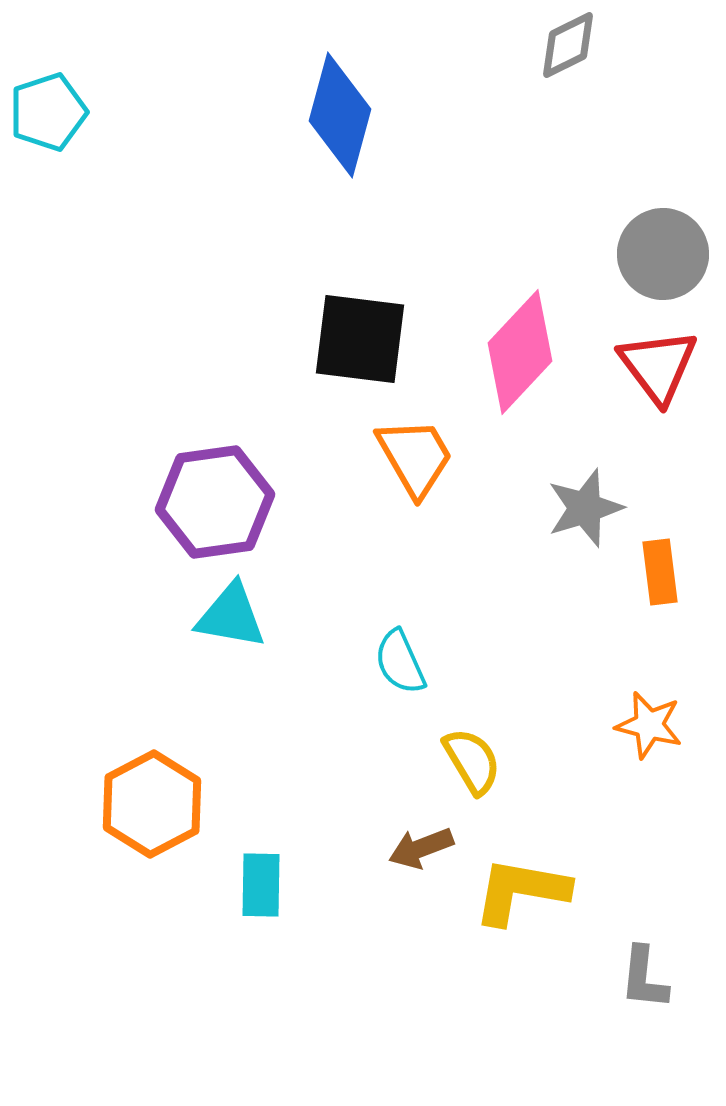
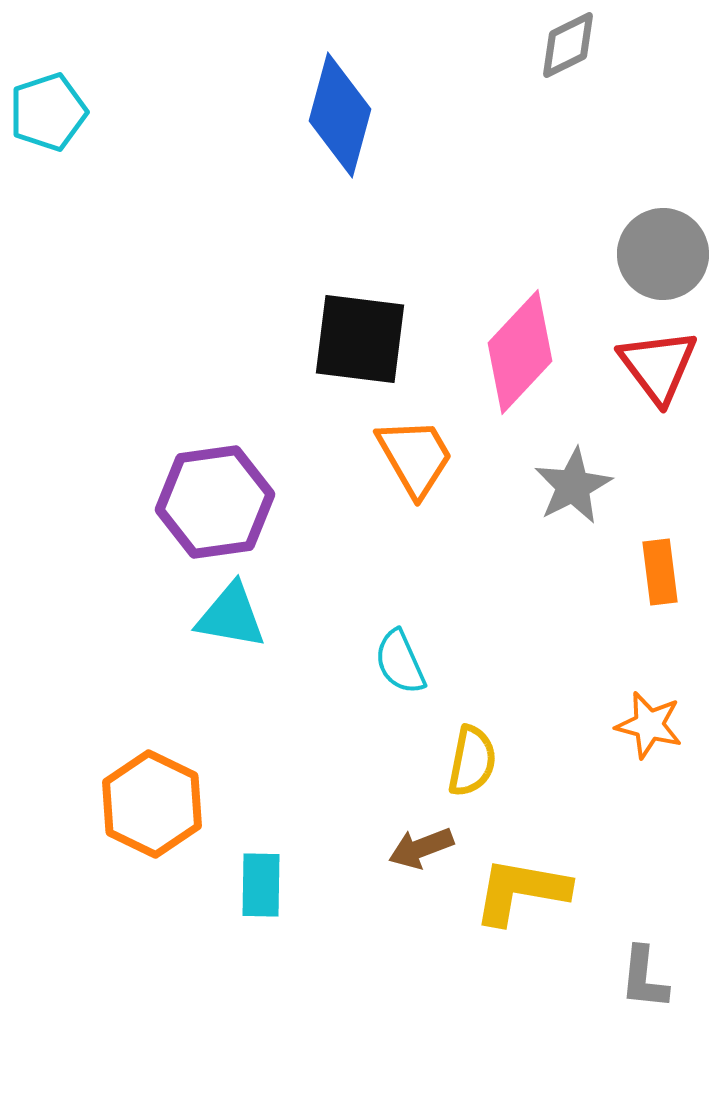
gray star: moved 12 px left, 22 px up; rotated 10 degrees counterclockwise
yellow semicircle: rotated 42 degrees clockwise
orange hexagon: rotated 6 degrees counterclockwise
